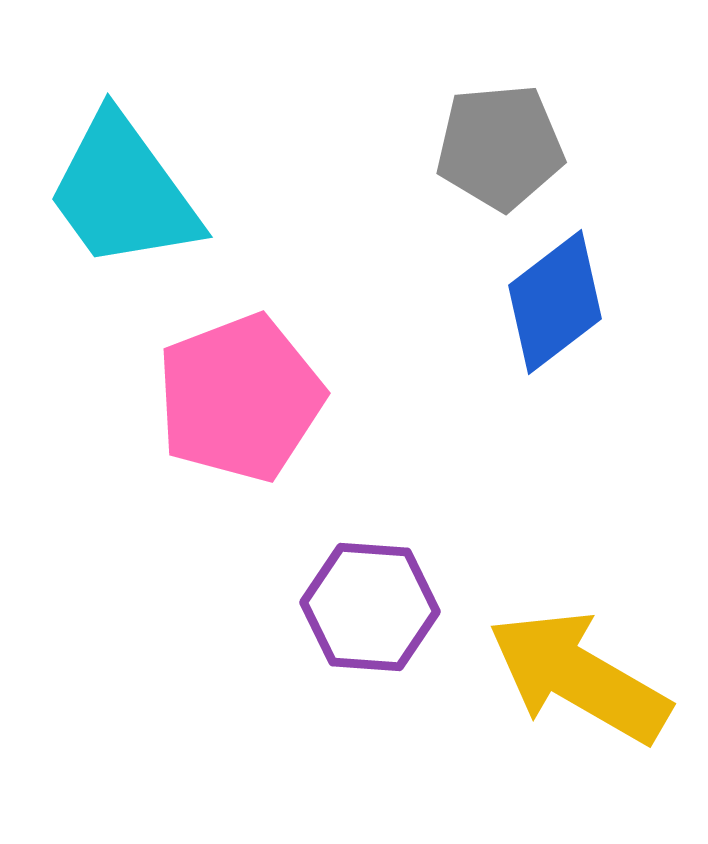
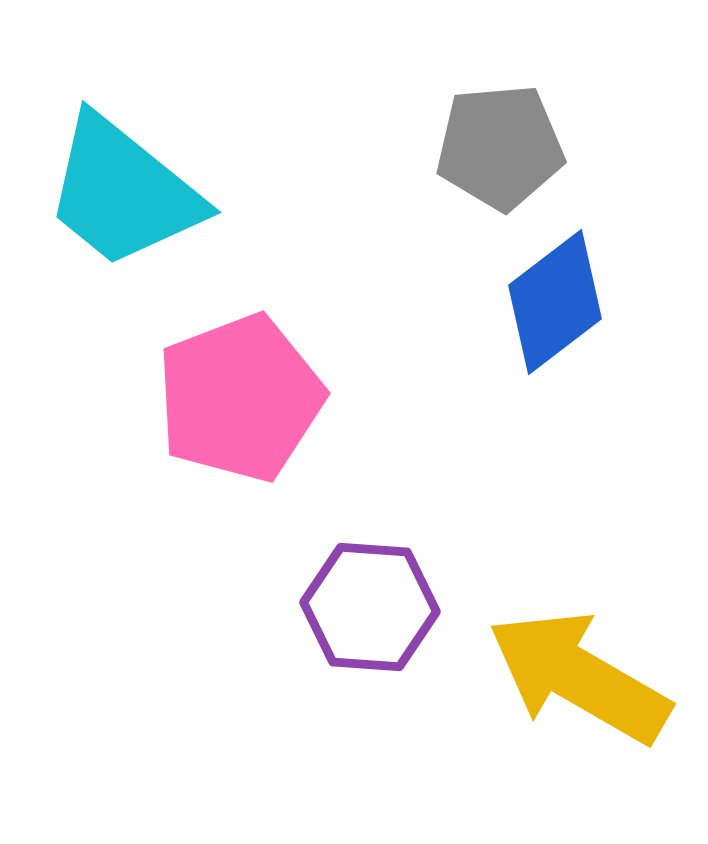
cyan trapezoid: rotated 15 degrees counterclockwise
